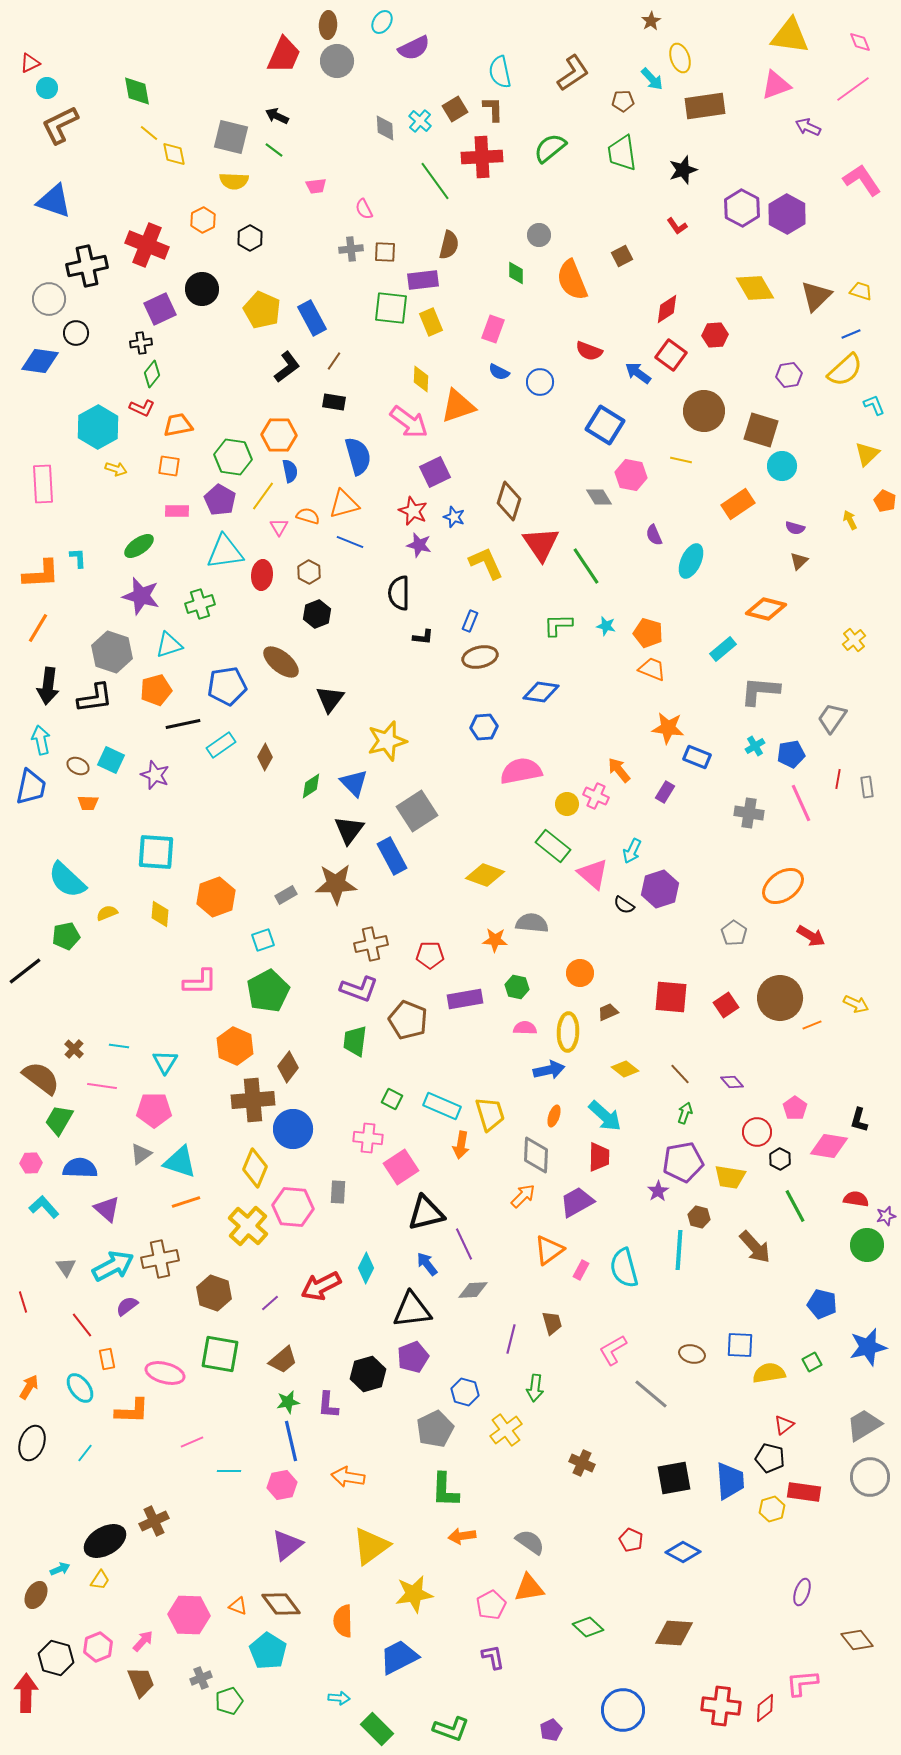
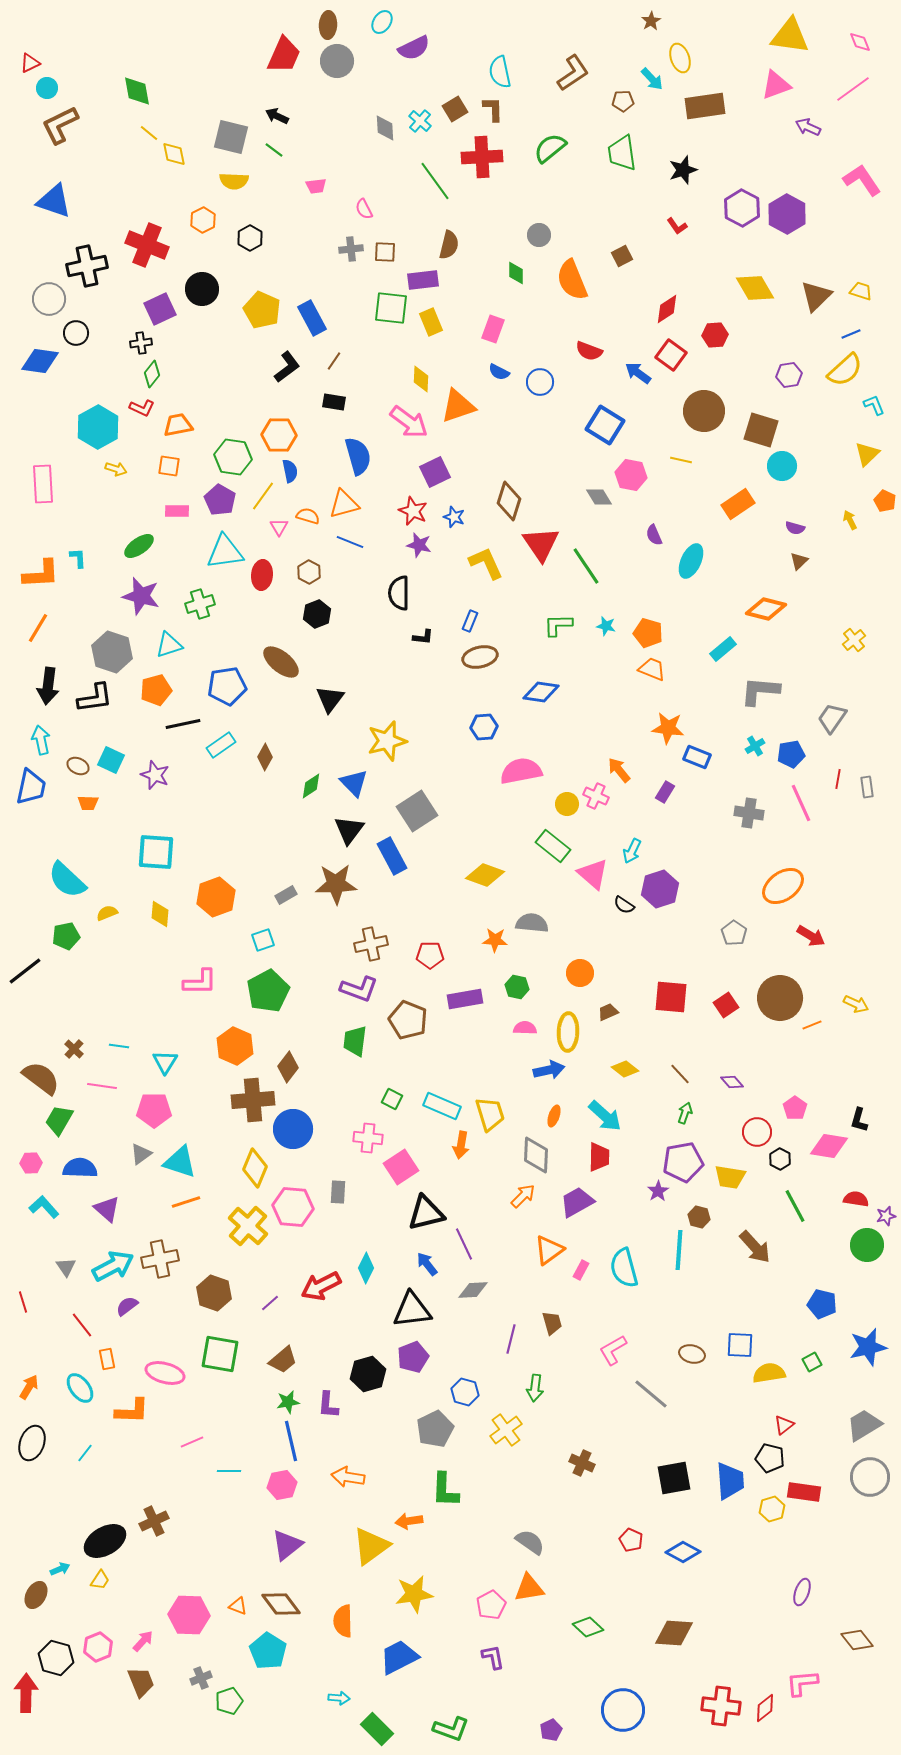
orange arrow at (462, 1536): moved 53 px left, 15 px up
